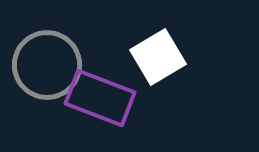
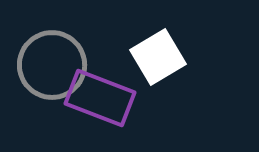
gray circle: moved 5 px right
